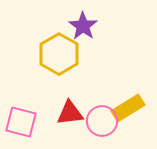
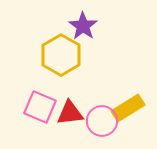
yellow hexagon: moved 2 px right, 1 px down
pink square: moved 19 px right, 15 px up; rotated 8 degrees clockwise
